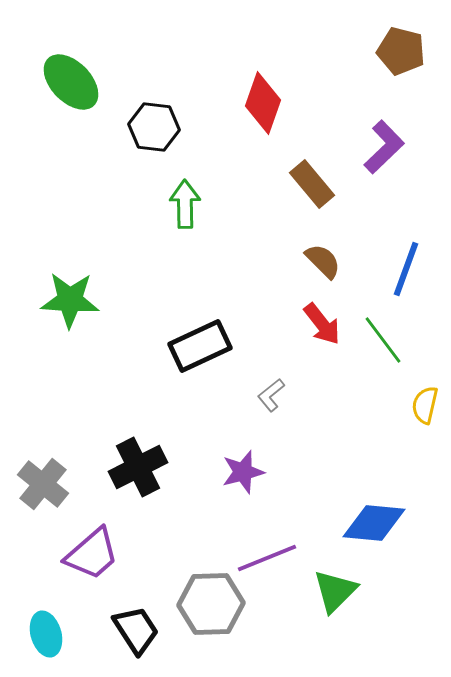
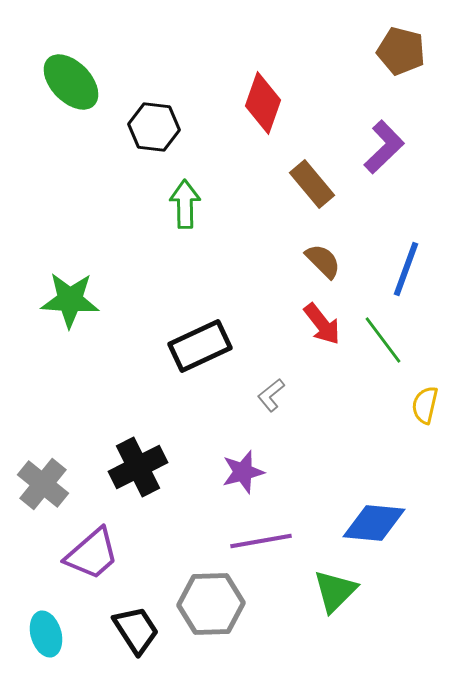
purple line: moved 6 px left, 17 px up; rotated 12 degrees clockwise
